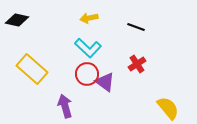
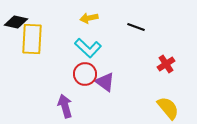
black diamond: moved 1 px left, 2 px down
red cross: moved 29 px right
yellow rectangle: moved 30 px up; rotated 52 degrees clockwise
red circle: moved 2 px left
